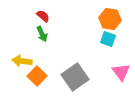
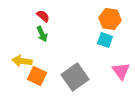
cyan square: moved 3 px left, 1 px down
pink triangle: moved 1 px up
orange square: rotated 18 degrees counterclockwise
